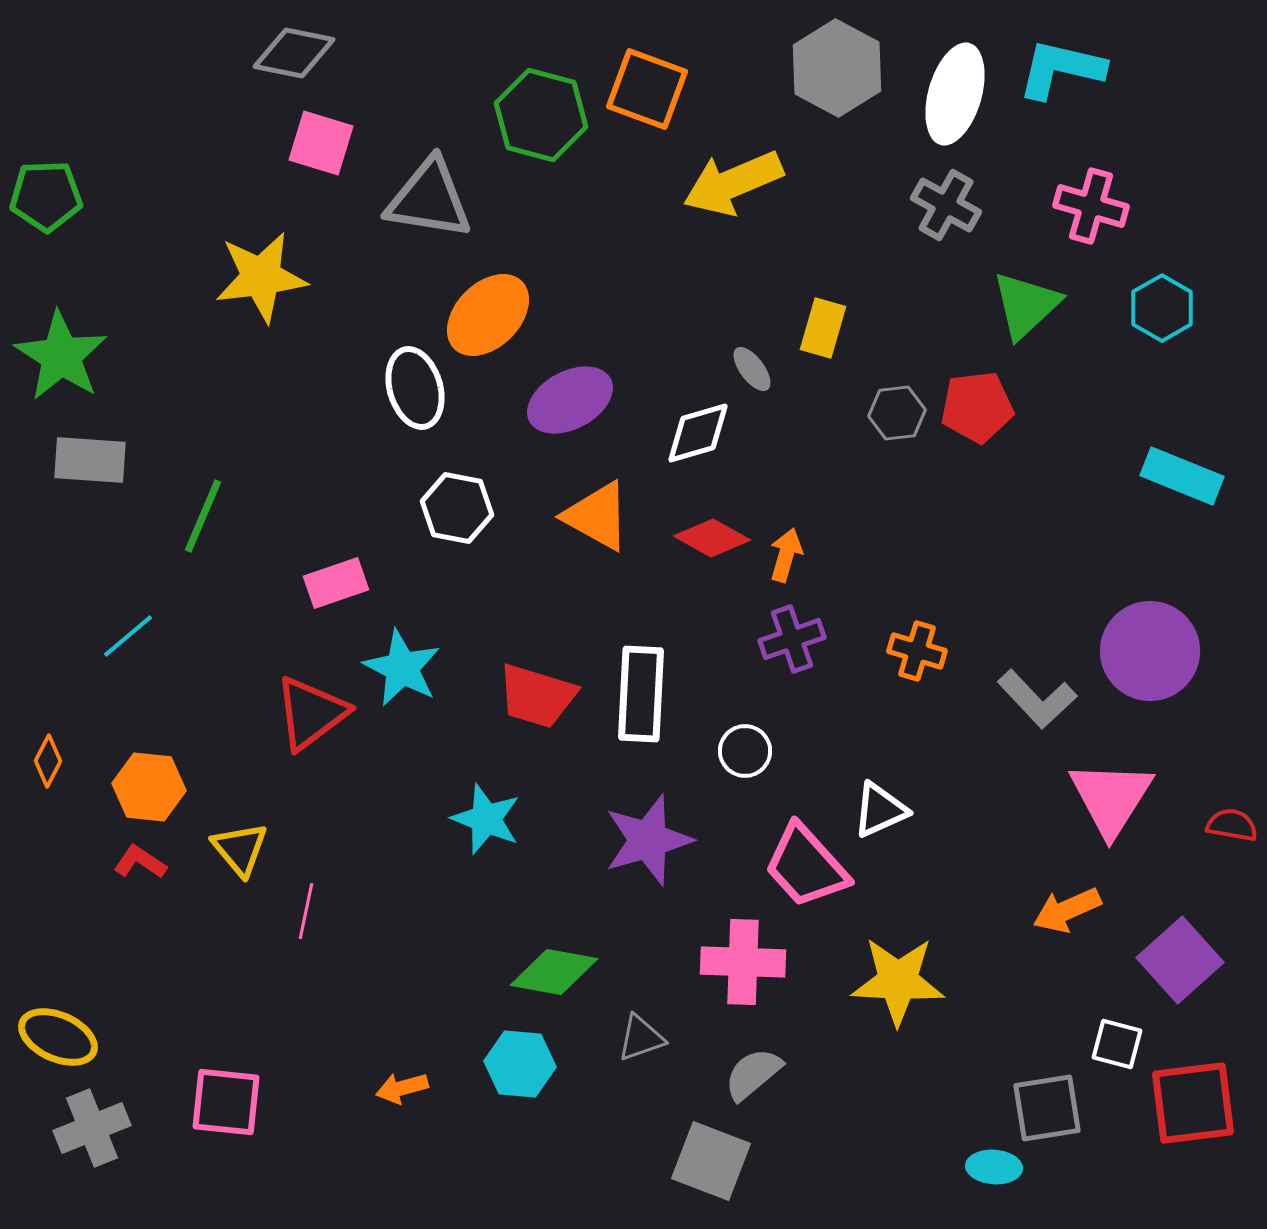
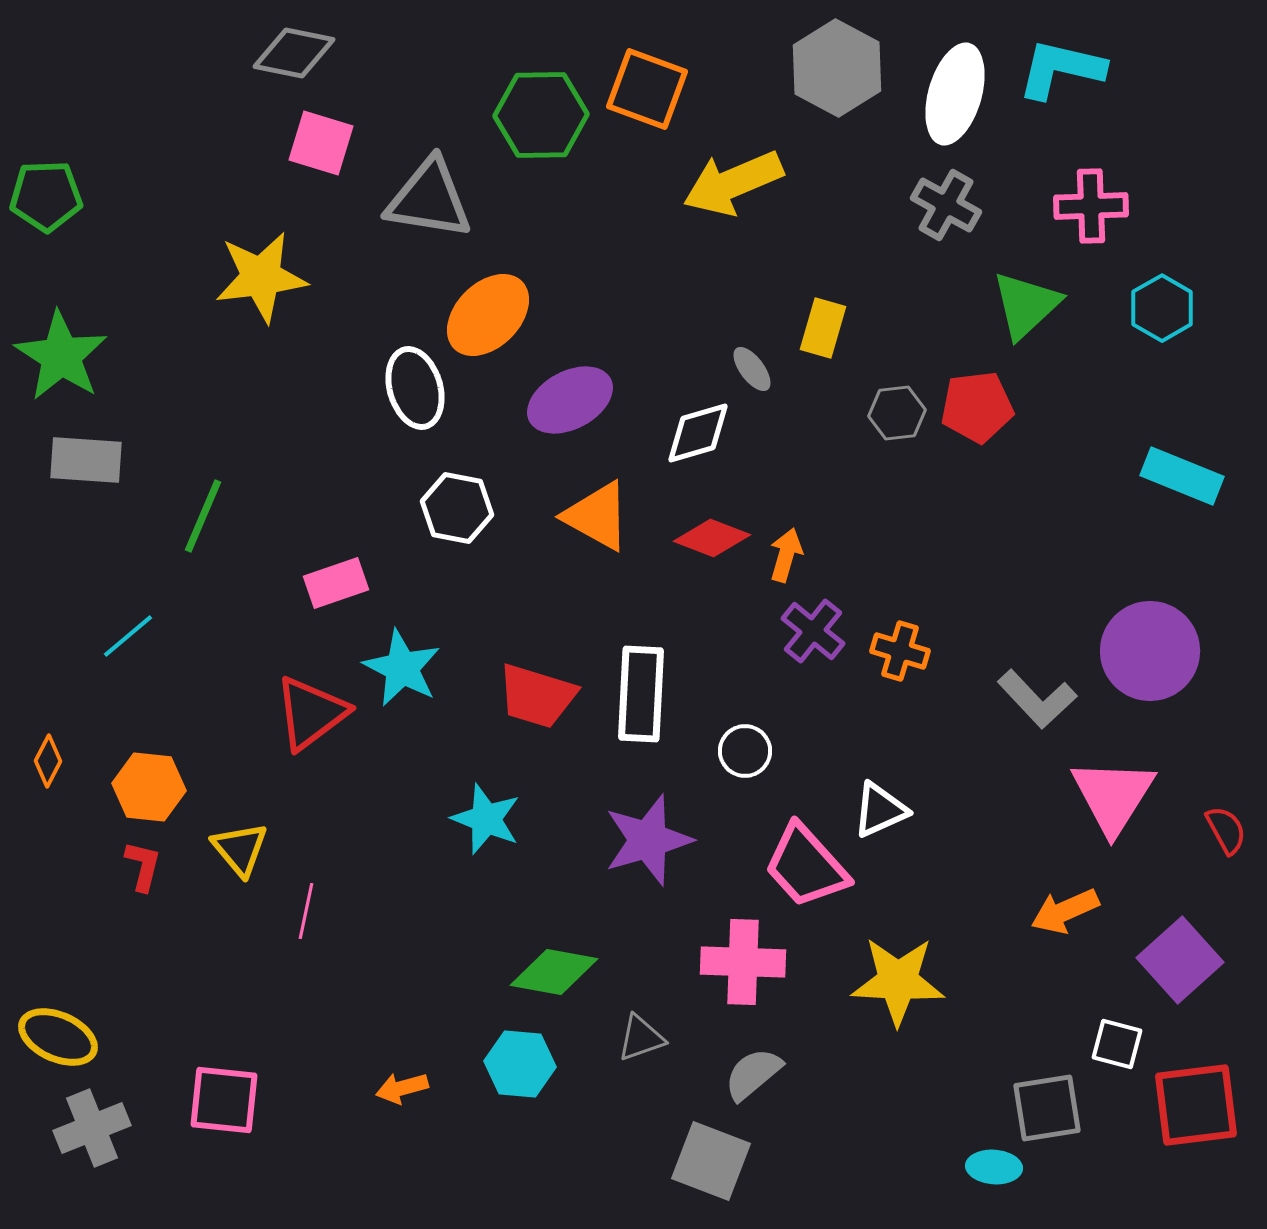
green hexagon at (541, 115): rotated 16 degrees counterclockwise
pink cross at (1091, 206): rotated 18 degrees counterclockwise
gray rectangle at (90, 460): moved 4 px left
red diamond at (712, 538): rotated 8 degrees counterclockwise
purple cross at (792, 639): moved 21 px right, 8 px up; rotated 32 degrees counterclockwise
orange cross at (917, 651): moved 17 px left
pink triangle at (1111, 798): moved 2 px right, 2 px up
red semicircle at (1232, 825): moved 6 px left, 5 px down; rotated 51 degrees clockwise
red L-shape at (140, 862): moved 3 px right, 4 px down; rotated 70 degrees clockwise
orange arrow at (1067, 910): moved 2 px left, 1 px down
pink square at (226, 1102): moved 2 px left, 2 px up
red square at (1193, 1103): moved 3 px right, 2 px down
